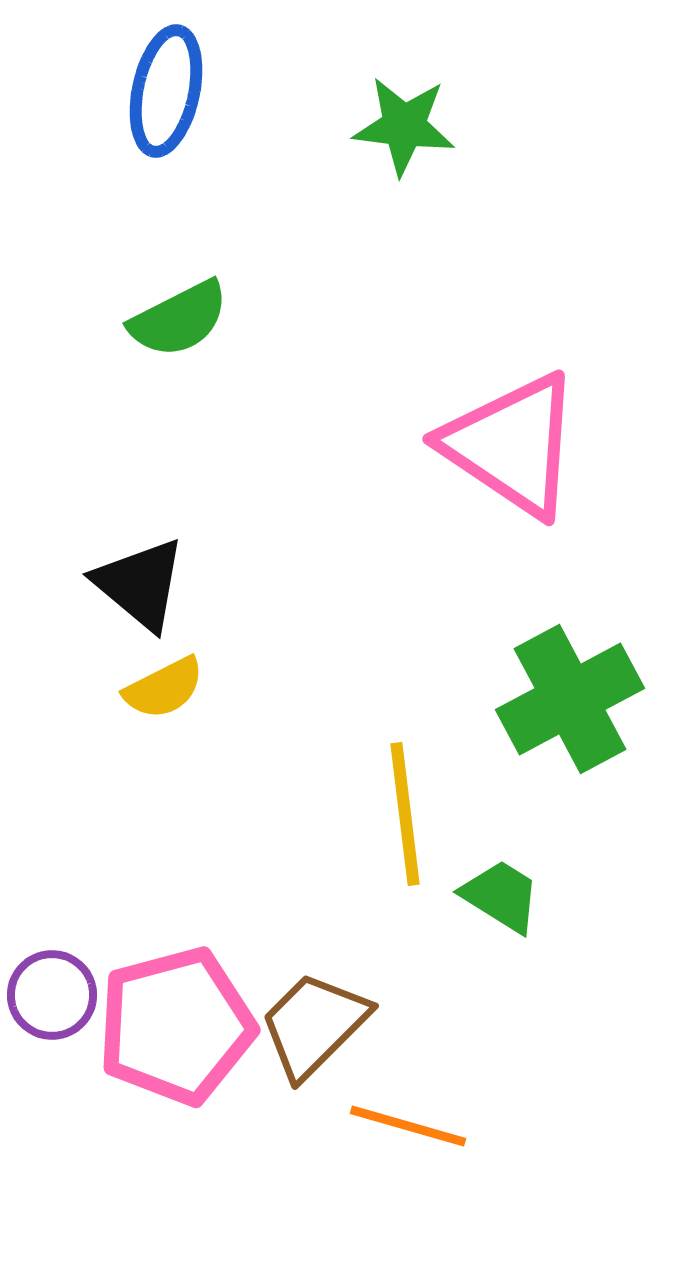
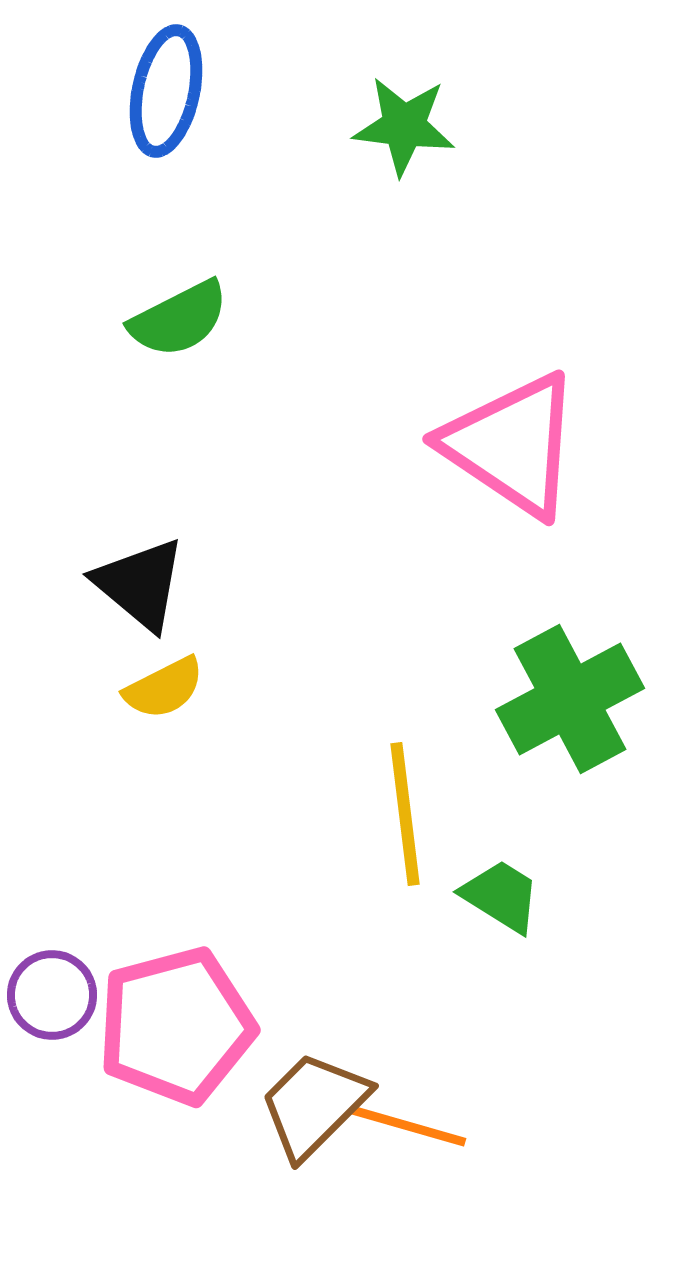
brown trapezoid: moved 80 px down
